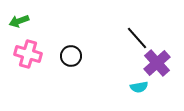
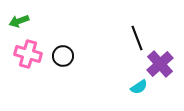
black line: rotated 20 degrees clockwise
black circle: moved 8 px left
purple cross: moved 3 px right, 1 px down
cyan semicircle: rotated 24 degrees counterclockwise
